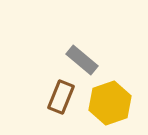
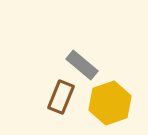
gray rectangle: moved 5 px down
